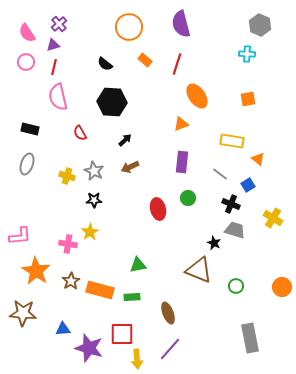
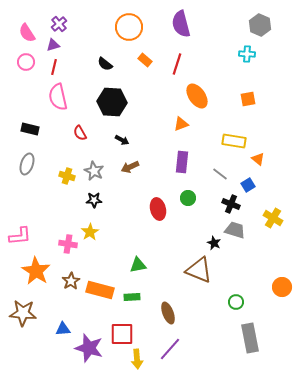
black arrow at (125, 140): moved 3 px left; rotated 72 degrees clockwise
yellow rectangle at (232, 141): moved 2 px right
green circle at (236, 286): moved 16 px down
